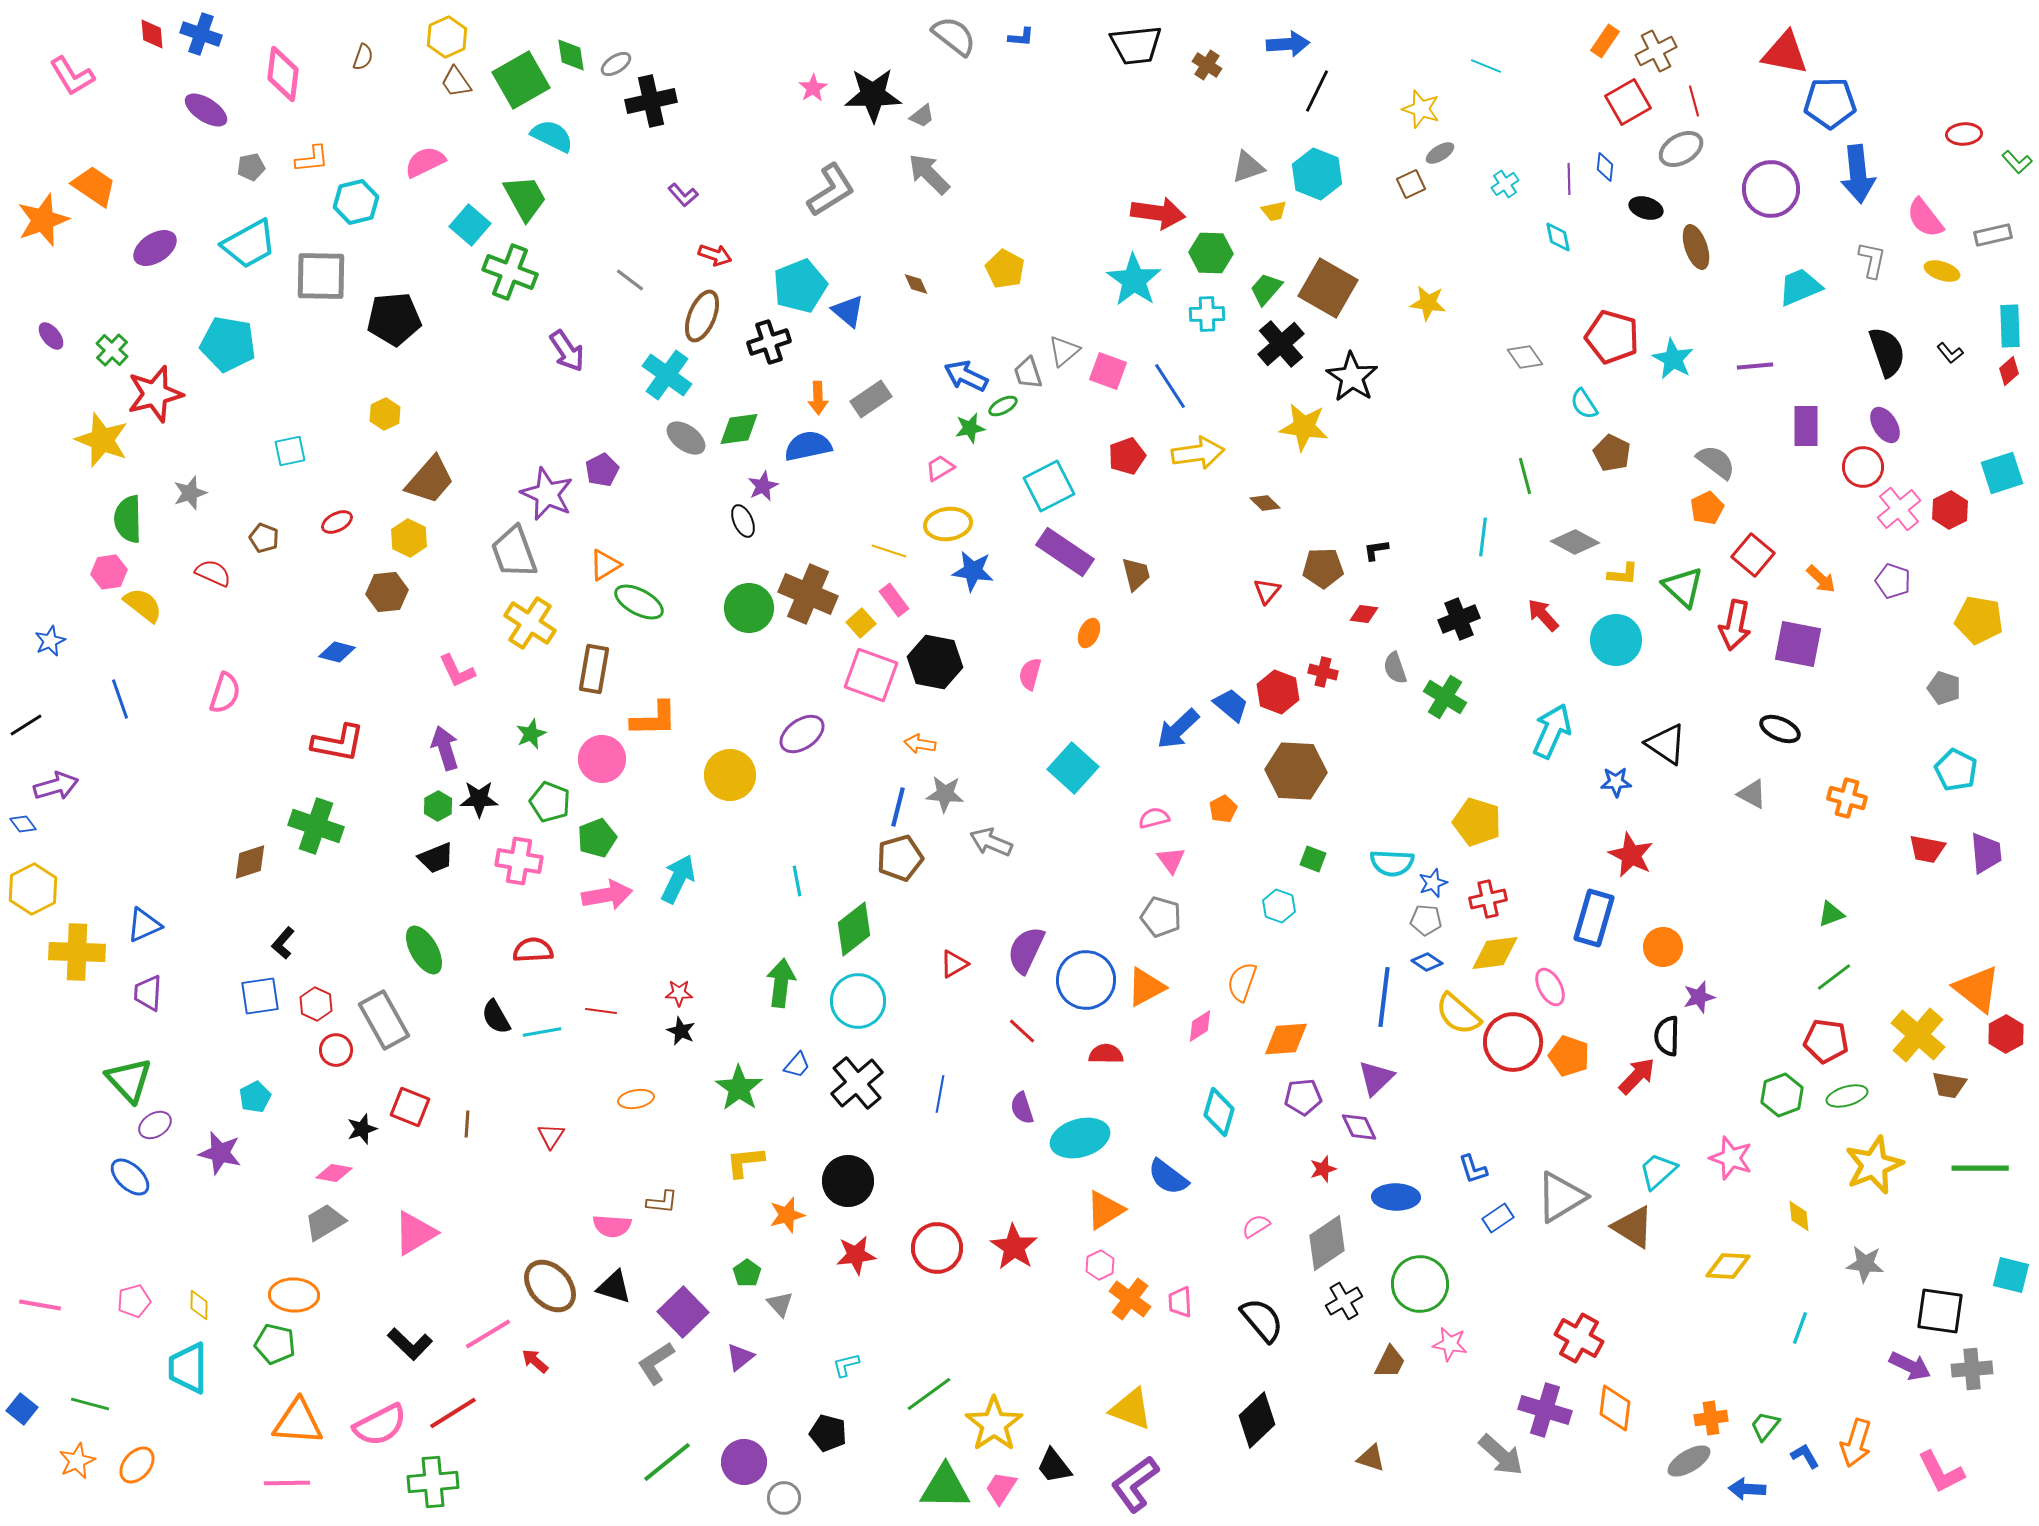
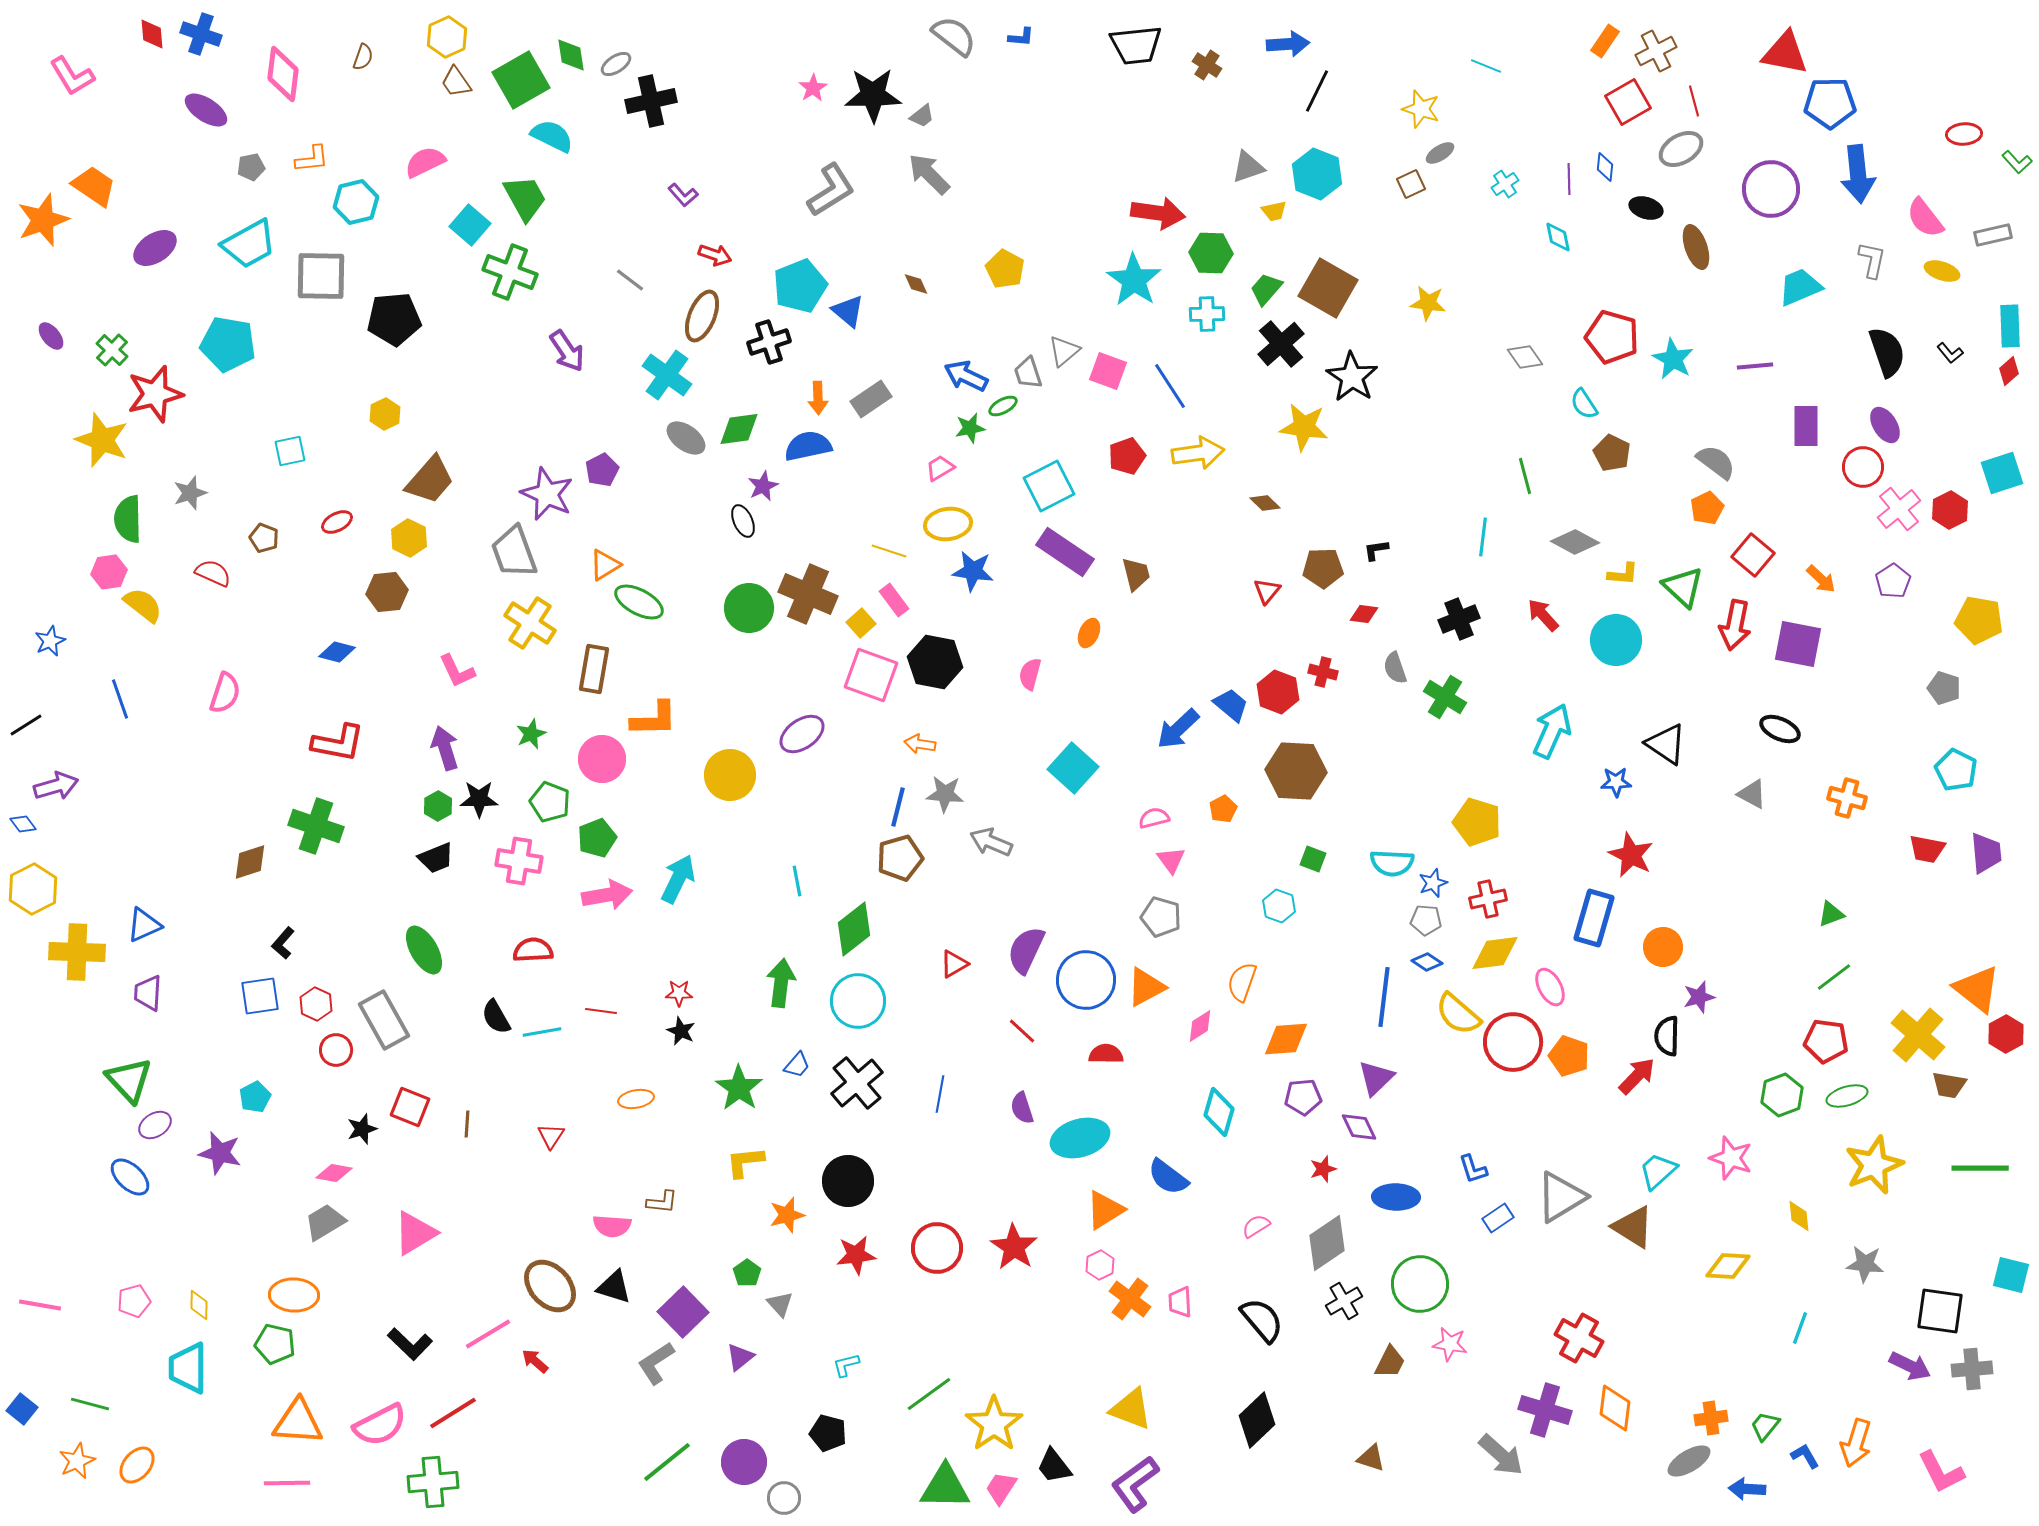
purple pentagon at (1893, 581): rotated 20 degrees clockwise
